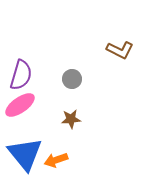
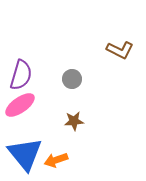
brown star: moved 3 px right, 2 px down
